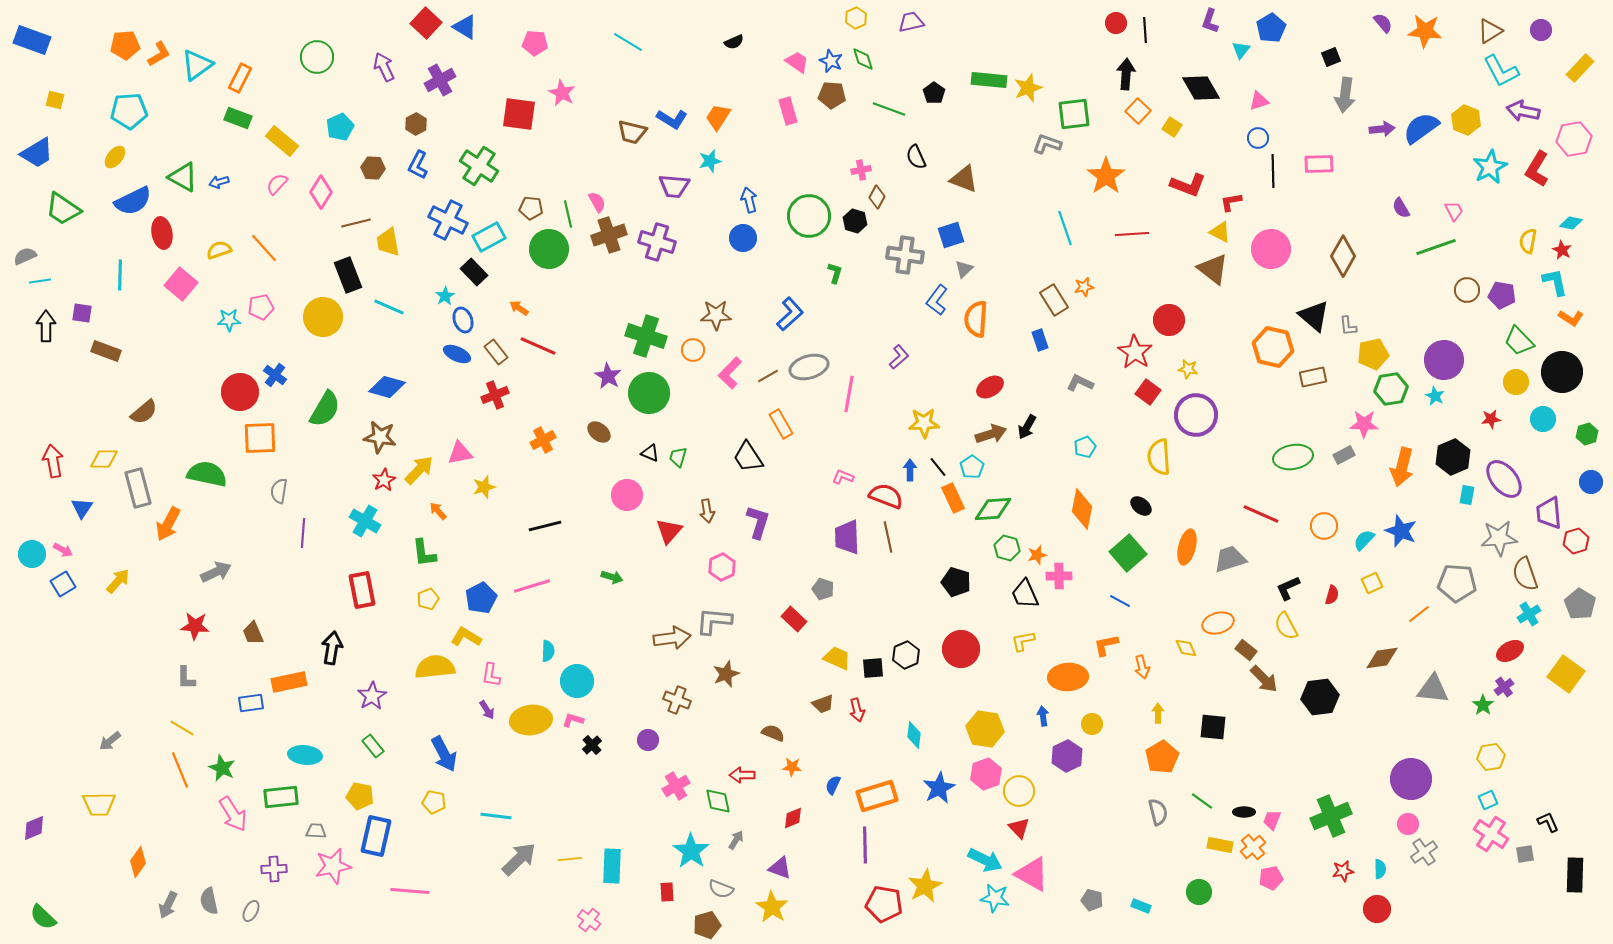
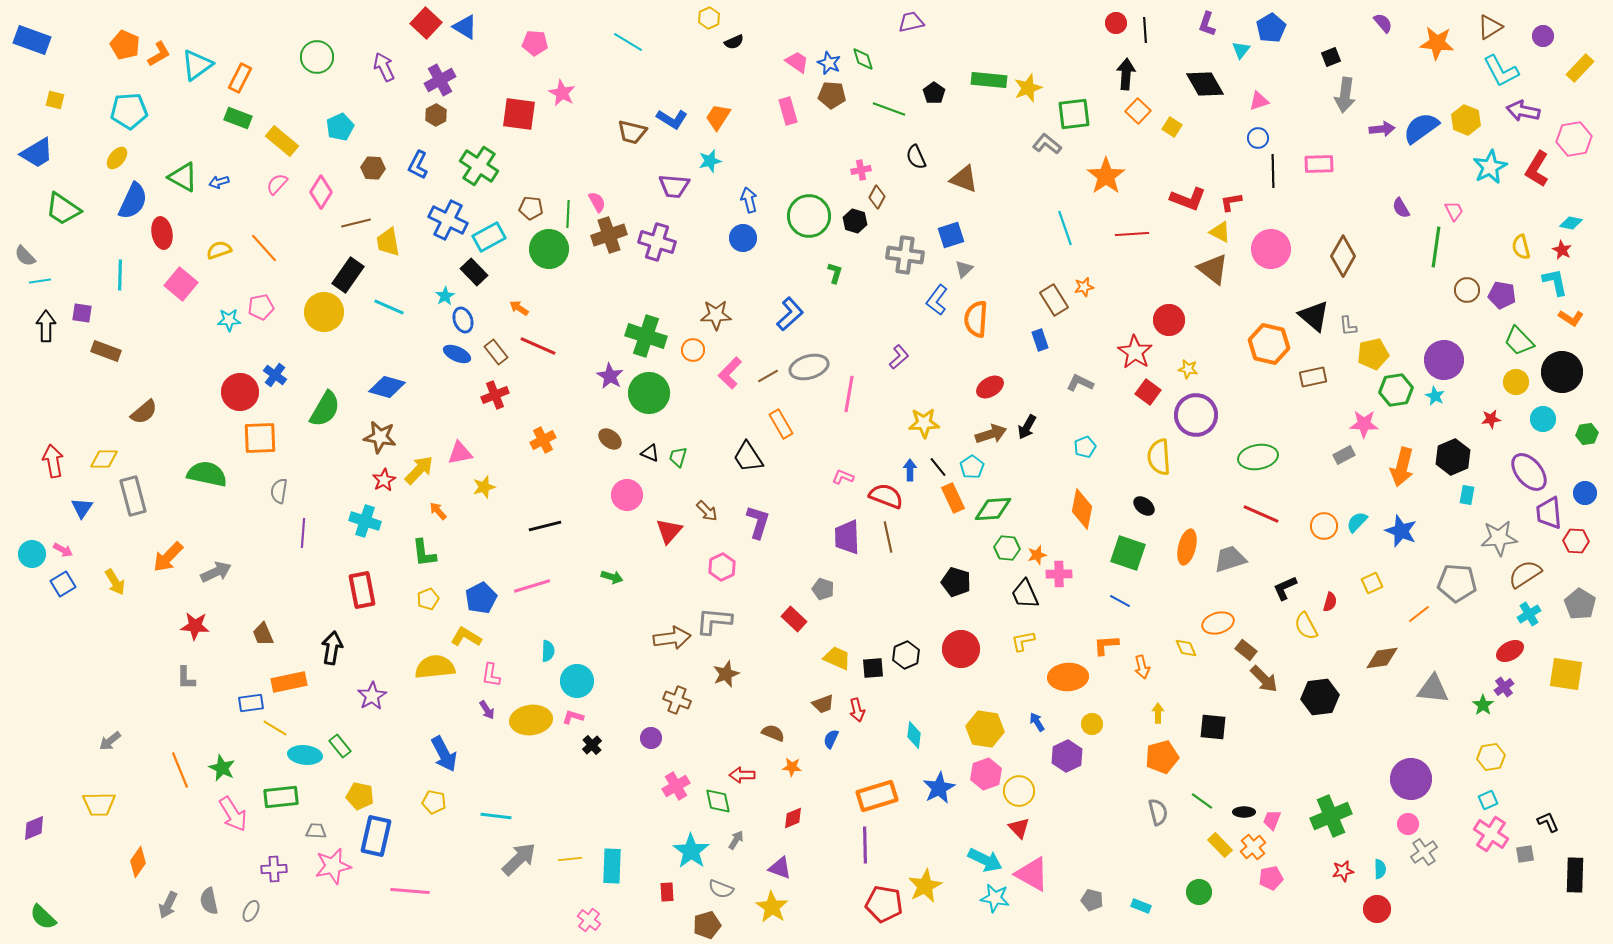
yellow hexagon at (856, 18): moved 147 px left
purple L-shape at (1210, 21): moved 3 px left, 3 px down
purple circle at (1541, 30): moved 2 px right, 6 px down
orange star at (1425, 31): moved 12 px right, 12 px down
brown triangle at (1490, 31): moved 4 px up
orange pentagon at (125, 45): rotated 28 degrees clockwise
blue star at (831, 61): moved 2 px left, 2 px down
black diamond at (1201, 88): moved 4 px right, 4 px up
brown hexagon at (416, 124): moved 20 px right, 9 px up
gray L-shape at (1047, 144): rotated 20 degrees clockwise
yellow ellipse at (115, 157): moved 2 px right, 1 px down
red L-shape at (1188, 185): moved 14 px down
blue semicircle at (133, 201): rotated 39 degrees counterclockwise
green line at (568, 214): rotated 16 degrees clockwise
yellow semicircle at (1528, 241): moved 7 px left, 6 px down; rotated 25 degrees counterclockwise
green line at (1436, 247): rotated 63 degrees counterclockwise
gray semicircle at (25, 256): rotated 110 degrees counterclockwise
black rectangle at (348, 275): rotated 56 degrees clockwise
yellow circle at (323, 317): moved 1 px right, 5 px up
orange hexagon at (1273, 347): moved 4 px left, 3 px up
purple star at (608, 376): moved 2 px right
green hexagon at (1391, 389): moved 5 px right, 1 px down
brown ellipse at (599, 432): moved 11 px right, 7 px down
green hexagon at (1587, 434): rotated 10 degrees clockwise
green ellipse at (1293, 457): moved 35 px left
purple ellipse at (1504, 479): moved 25 px right, 7 px up
blue circle at (1591, 482): moved 6 px left, 11 px down
gray rectangle at (138, 488): moved 5 px left, 8 px down
black ellipse at (1141, 506): moved 3 px right
brown arrow at (707, 511): rotated 35 degrees counterclockwise
cyan cross at (365, 521): rotated 12 degrees counterclockwise
orange arrow at (168, 524): moved 33 px down; rotated 16 degrees clockwise
cyan semicircle at (1364, 540): moved 7 px left, 18 px up
red hexagon at (1576, 541): rotated 20 degrees clockwise
green hexagon at (1007, 548): rotated 10 degrees counterclockwise
green square at (1128, 553): rotated 30 degrees counterclockwise
brown semicircle at (1525, 574): rotated 76 degrees clockwise
pink cross at (1059, 576): moved 2 px up
yellow arrow at (118, 581): moved 3 px left, 1 px down; rotated 108 degrees clockwise
black L-shape at (1288, 588): moved 3 px left
red semicircle at (1332, 595): moved 2 px left, 7 px down
yellow semicircle at (1286, 626): moved 20 px right
brown trapezoid at (253, 633): moved 10 px right, 1 px down
orange L-shape at (1106, 645): rotated 8 degrees clockwise
yellow square at (1566, 674): rotated 27 degrees counterclockwise
blue arrow at (1043, 716): moved 6 px left, 6 px down; rotated 24 degrees counterclockwise
pink L-shape at (573, 720): moved 3 px up
yellow line at (182, 728): moved 93 px right
purple circle at (648, 740): moved 3 px right, 2 px up
green rectangle at (373, 746): moved 33 px left
orange pentagon at (1162, 757): rotated 16 degrees clockwise
blue semicircle at (833, 785): moved 2 px left, 46 px up
yellow rectangle at (1220, 845): rotated 35 degrees clockwise
